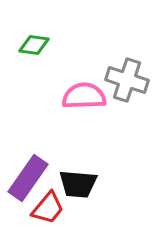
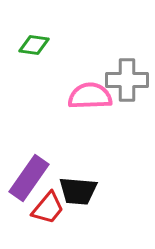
gray cross: rotated 18 degrees counterclockwise
pink semicircle: moved 6 px right
purple rectangle: moved 1 px right
black trapezoid: moved 7 px down
